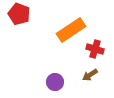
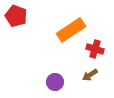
red pentagon: moved 3 px left, 2 px down
